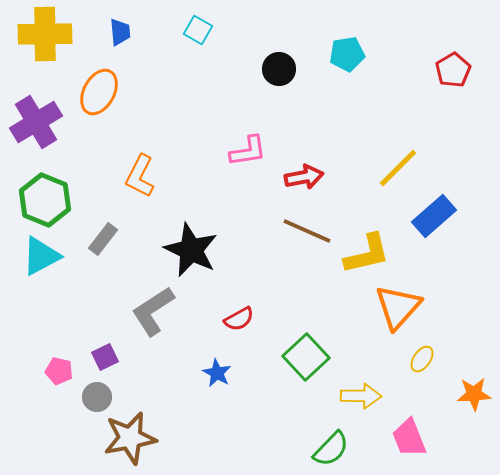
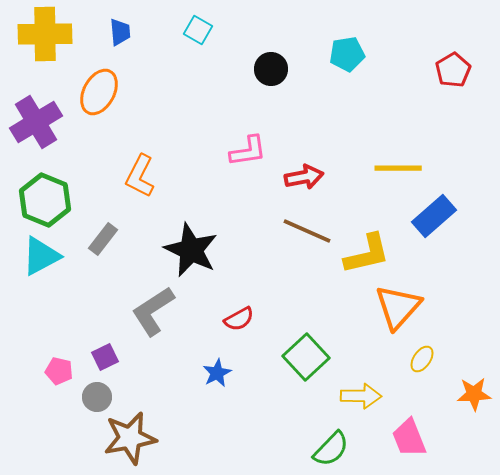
black circle: moved 8 px left
yellow line: rotated 45 degrees clockwise
blue star: rotated 16 degrees clockwise
